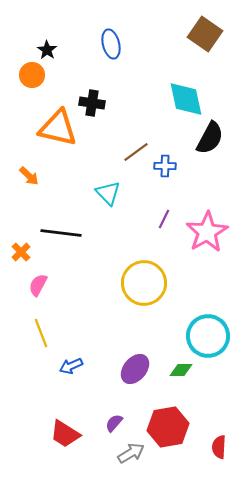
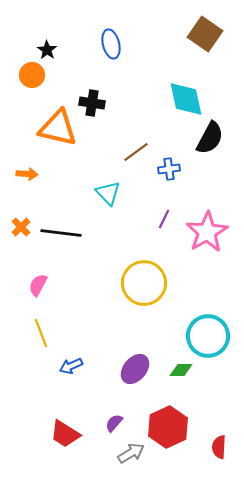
blue cross: moved 4 px right, 3 px down; rotated 10 degrees counterclockwise
orange arrow: moved 2 px left, 2 px up; rotated 40 degrees counterclockwise
orange cross: moved 25 px up
red hexagon: rotated 15 degrees counterclockwise
